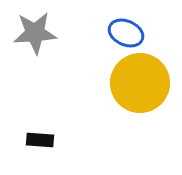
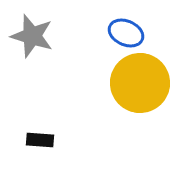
gray star: moved 3 px left, 3 px down; rotated 21 degrees clockwise
